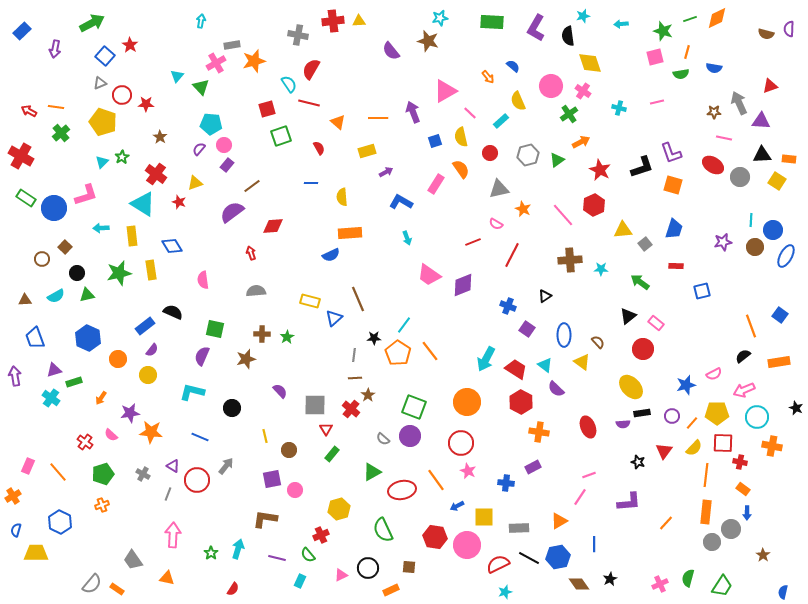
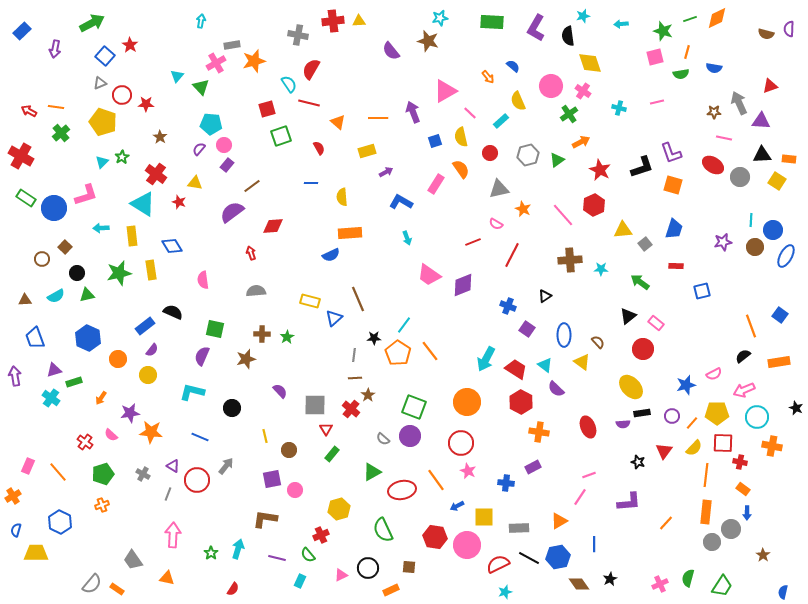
yellow triangle at (195, 183): rotated 28 degrees clockwise
